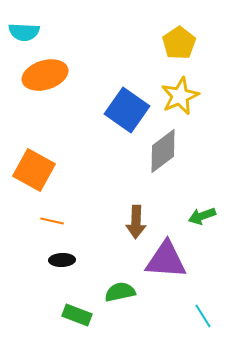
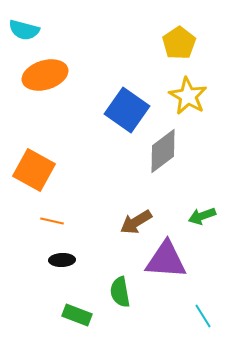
cyan semicircle: moved 2 px up; rotated 12 degrees clockwise
yellow star: moved 8 px right; rotated 18 degrees counterclockwise
brown arrow: rotated 56 degrees clockwise
green semicircle: rotated 88 degrees counterclockwise
